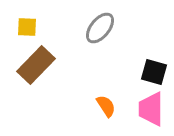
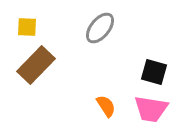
pink trapezoid: rotated 81 degrees counterclockwise
